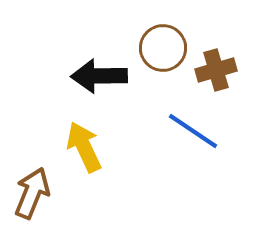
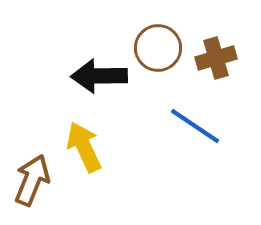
brown circle: moved 5 px left
brown cross: moved 12 px up
blue line: moved 2 px right, 5 px up
brown arrow: moved 13 px up
